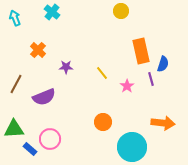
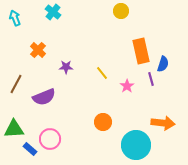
cyan cross: moved 1 px right
cyan circle: moved 4 px right, 2 px up
